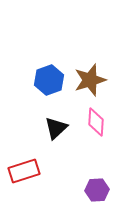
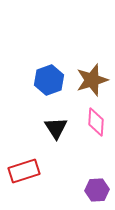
brown star: moved 2 px right
black triangle: rotated 20 degrees counterclockwise
